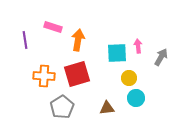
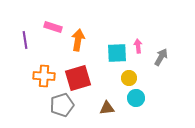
red square: moved 1 px right, 4 px down
gray pentagon: moved 2 px up; rotated 15 degrees clockwise
